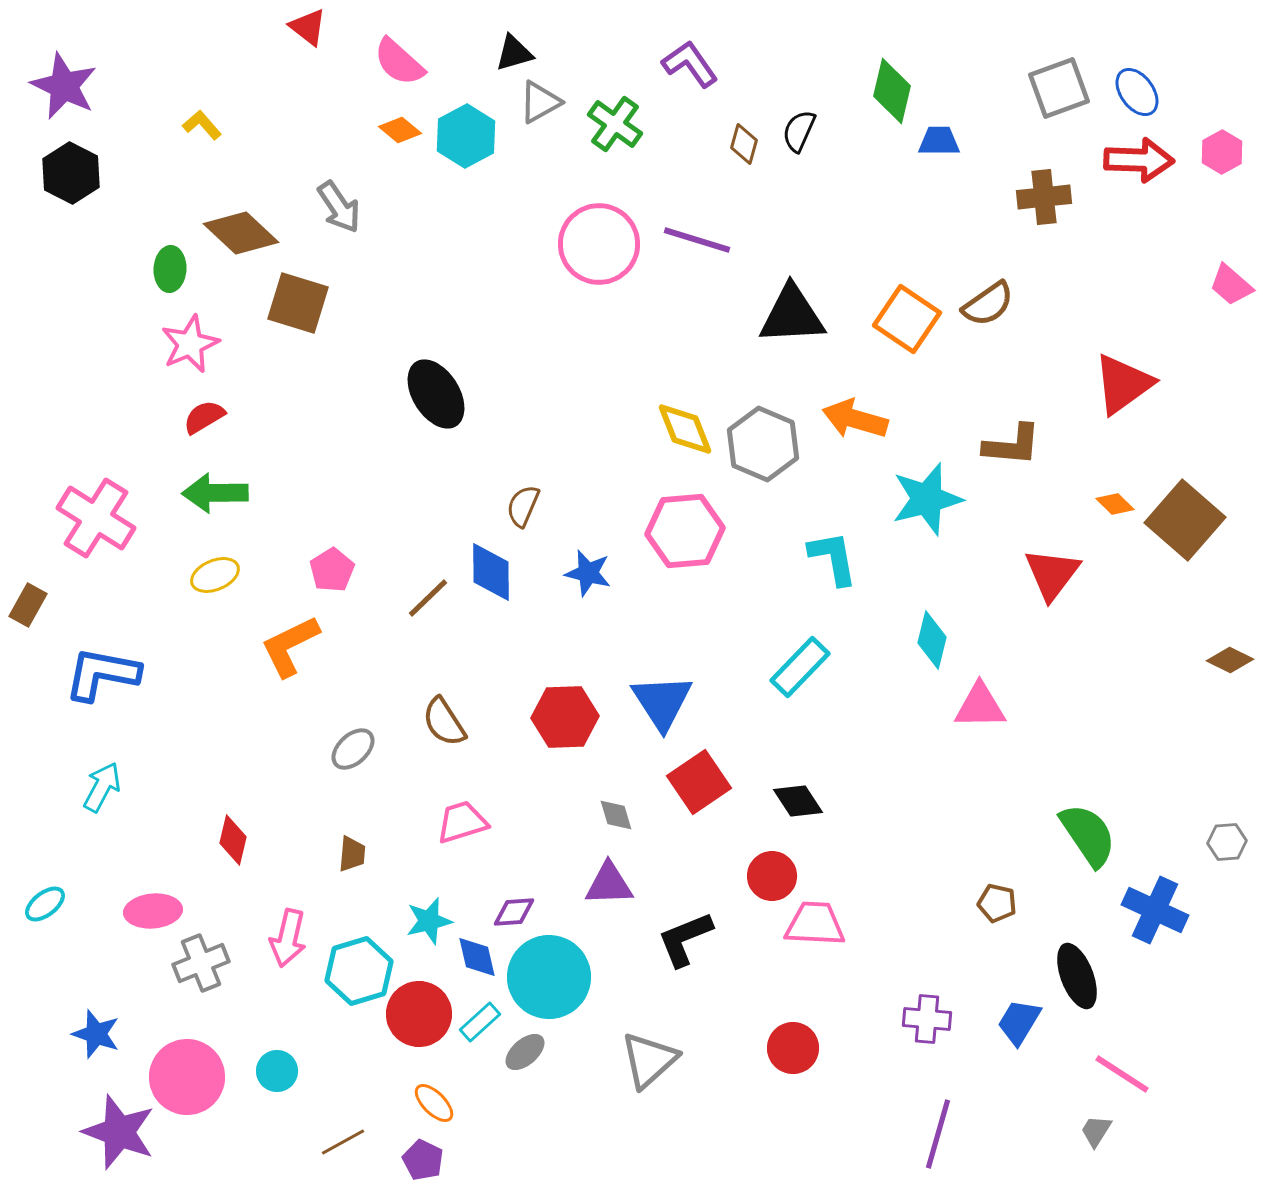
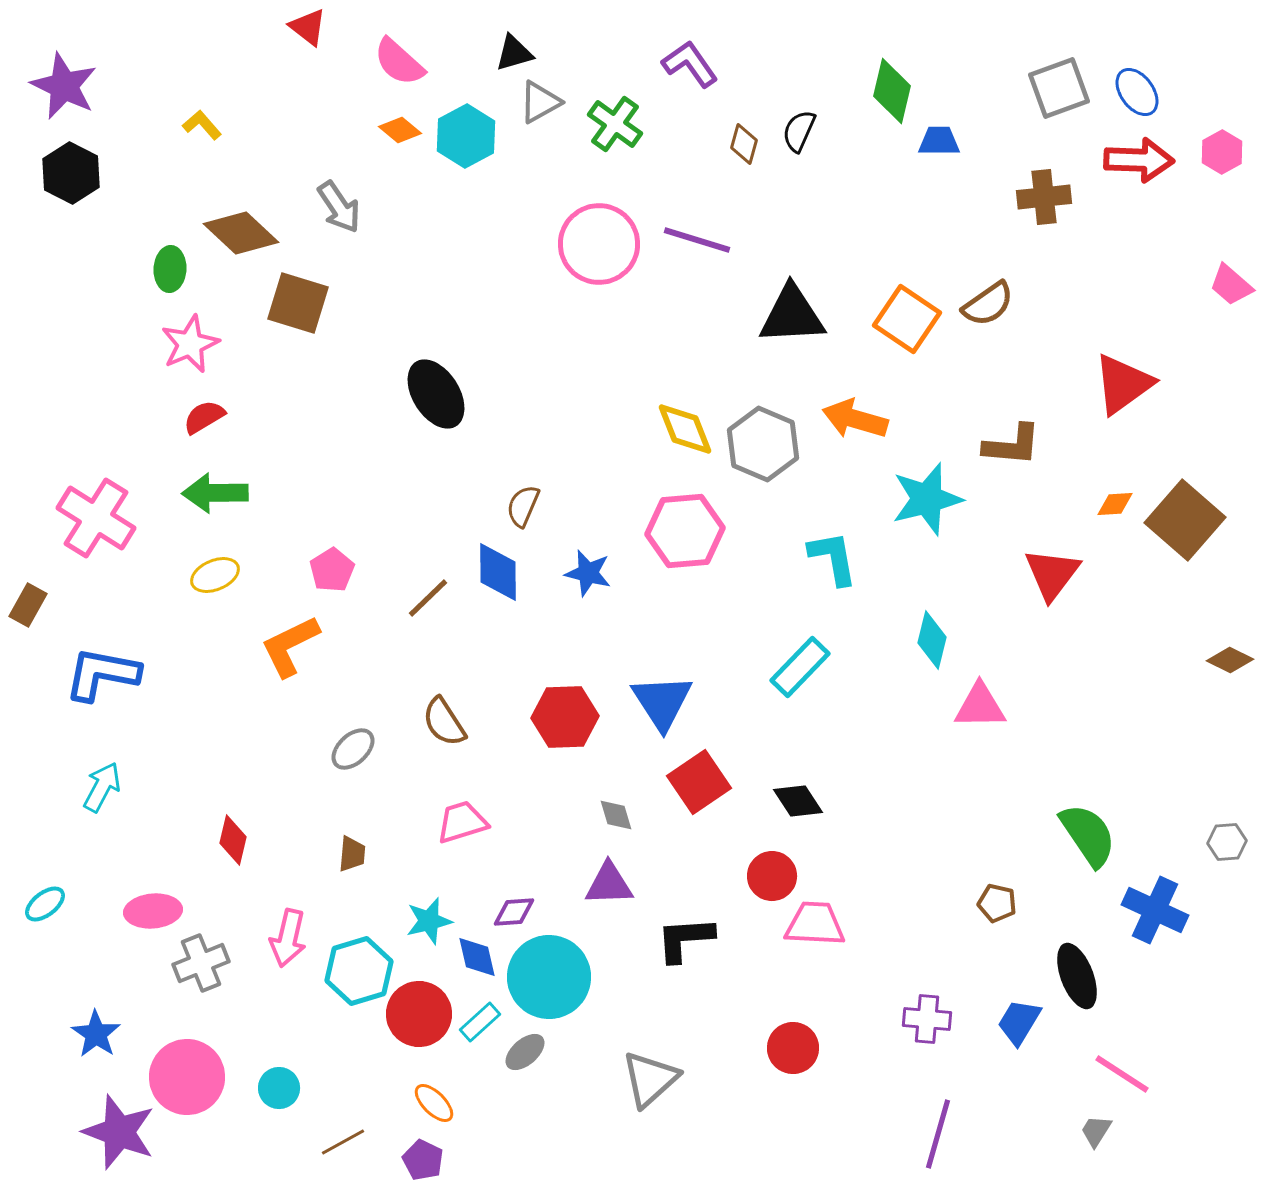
orange diamond at (1115, 504): rotated 48 degrees counterclockwise
blue diamond at (491, 572): moved 7 px right
black L-shape at (685, 939): rotated 18 degrees clockwise
blue star at (96, 1034): rotated 15 degrees clockwise
gray triangle at (649, 1060): moved 1 px right, 19 px down
cyan circle at (277, 1071): moved 2 px right, 17 px down
